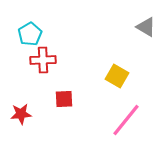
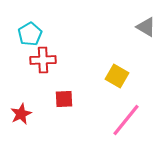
red star: rotated 20 degrees counterclockwise
